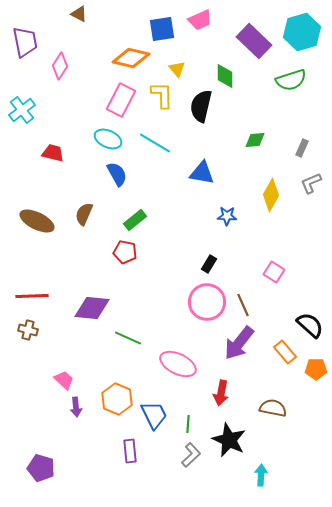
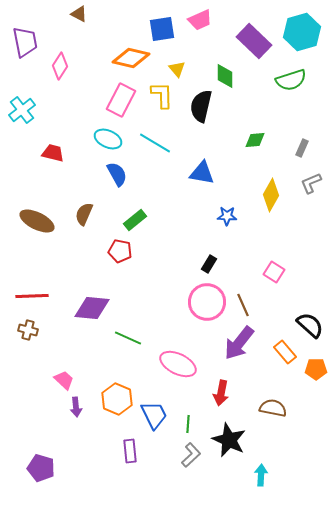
red pentagon at (125, 252): moved 5 px left, 1 px up
